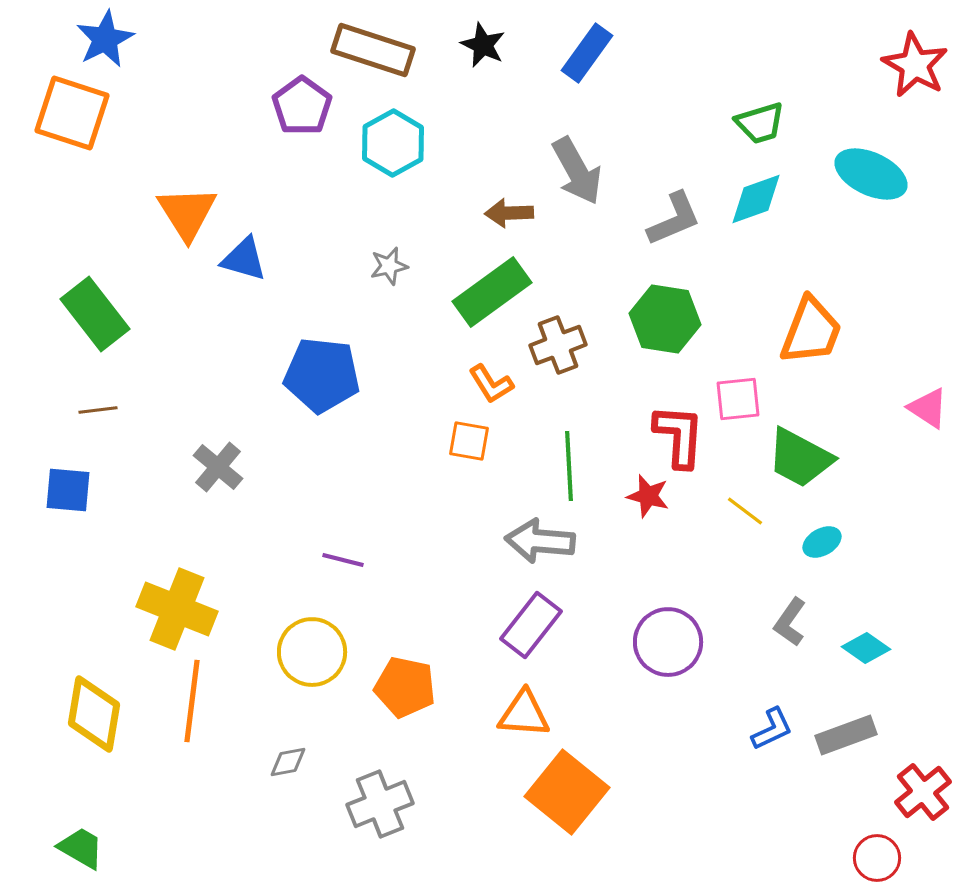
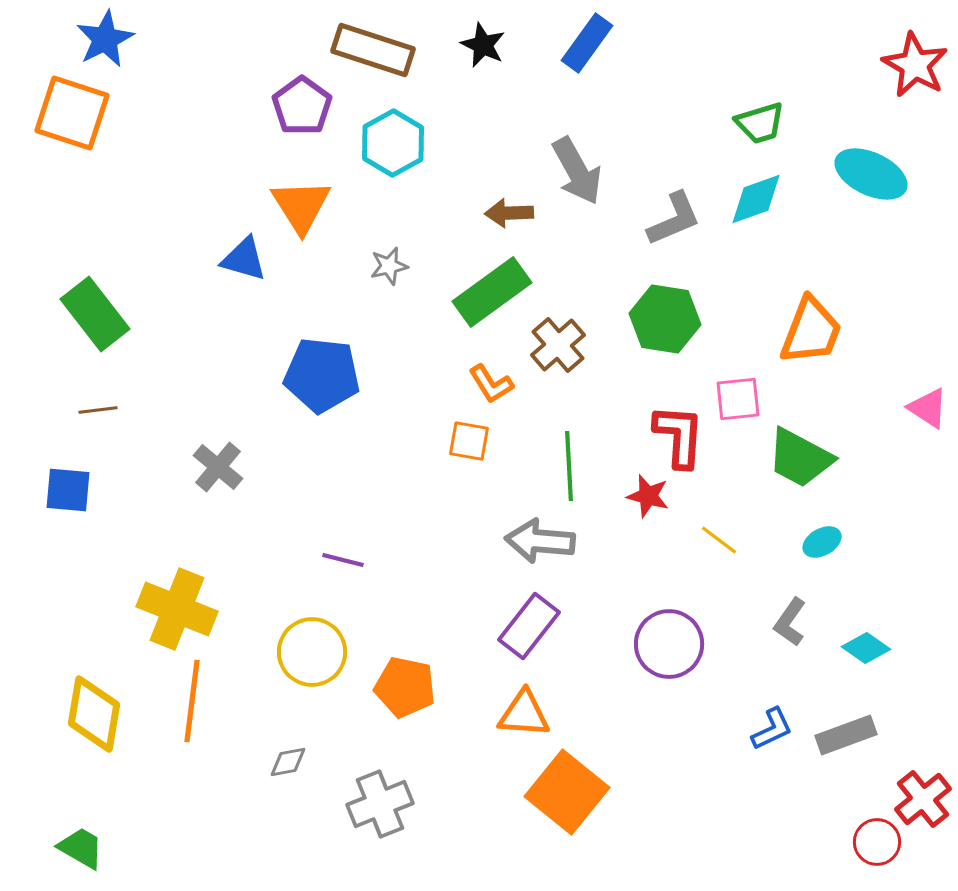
blue rectangle at (587, 53): moved 10 px up
orange triangle at (187, 213): moved 114 px right, 7 px up
brown cross at (558, 345): rotated 20 degrees counterclockwise
yellow line at (745, 511): moved 26 px left, 29 px down
purple rectangle at (531, 625): moved 2 px left, 1 px down
purple circle at (668, 642): moved 1 px right, 2 px down
red cross at (923, 792): moved 7 px down
red circle at (877, 858): moved 16 px up
